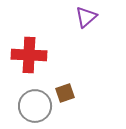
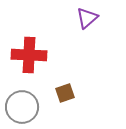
purple triangle: moved 1 px right, 1 px down
gray circle: moved 13 px left, 1 px down
